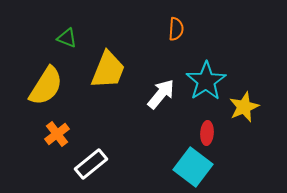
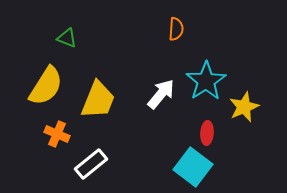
yellow trapezoid: moved 10 px left, 30 px down
orange cross: rotated 30 degrees counterclockwise
